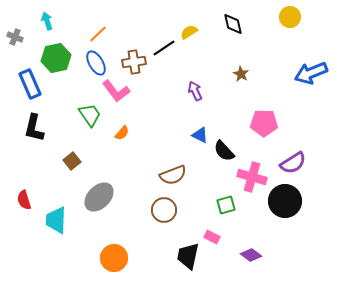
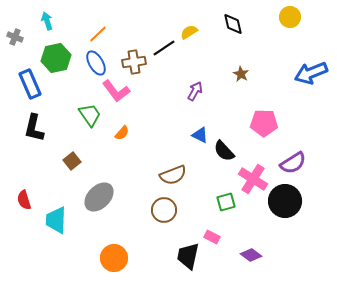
purple arrow: rotated 54 degrees clockwise
pink cross: moved 1 px right, 2 px down; rotated 16 degrees clockwise
green square: moved 3 px up
